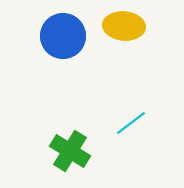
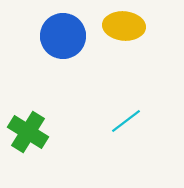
cyan line: moved 5 px left, 2 px up
green cross: moved 42 px left, 19 px up
